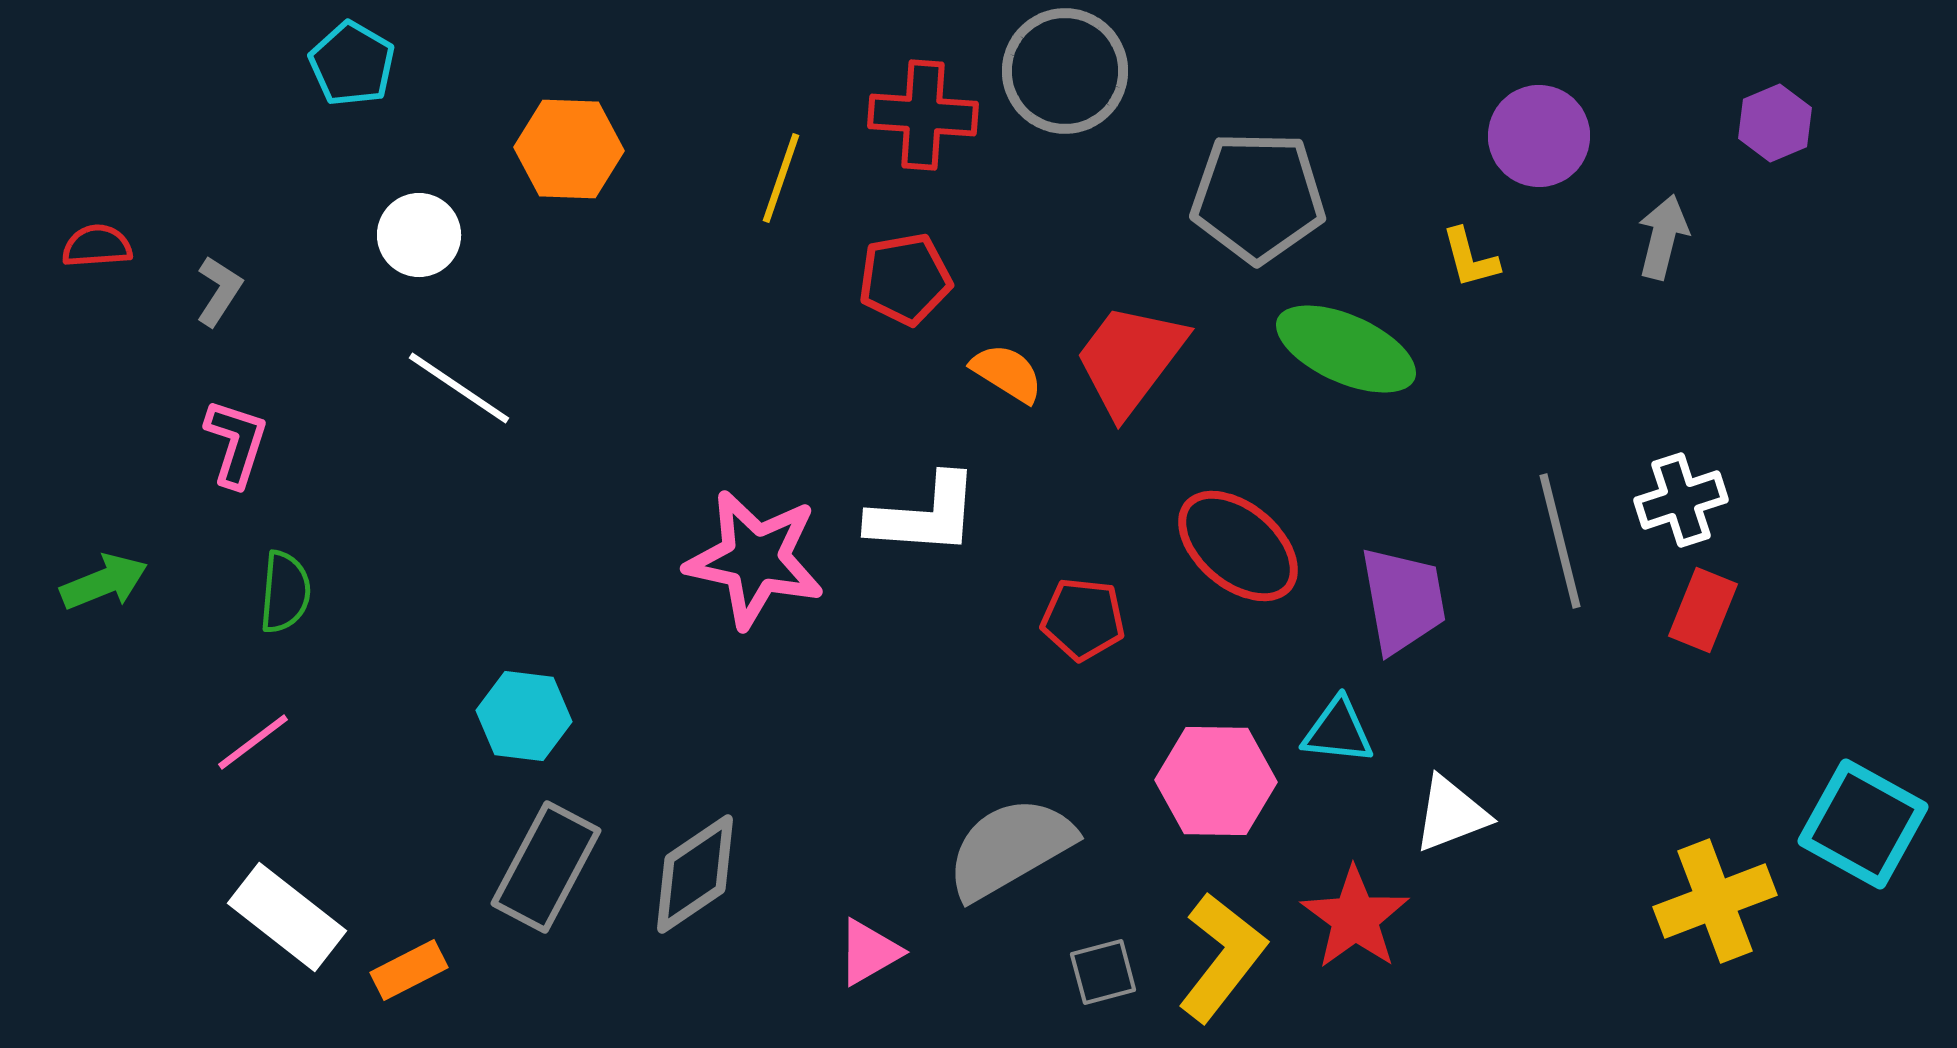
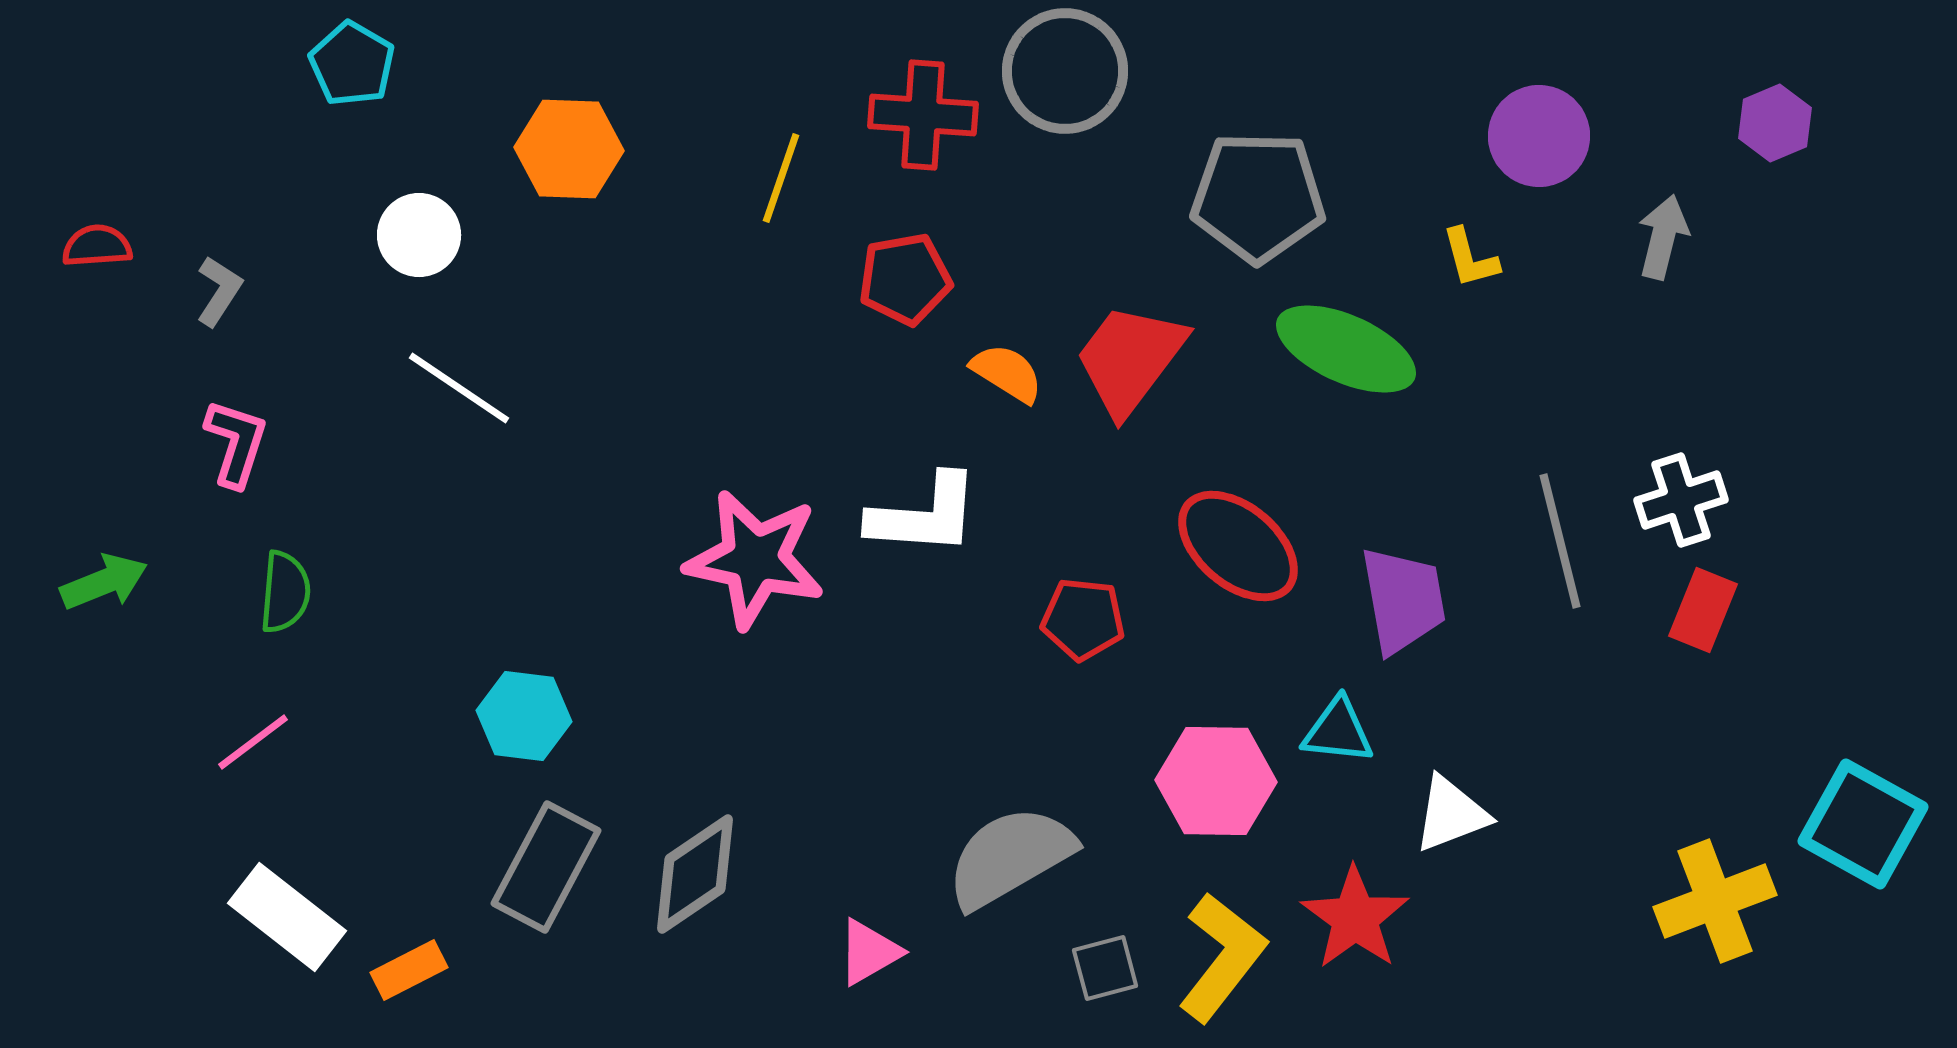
gray semicircle at (1010, 848): moved 9 px down
gray square at (1103, 972): moved 2 px right, 4 px up
